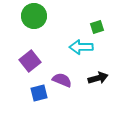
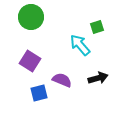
green circle: moved 3 px left, 1 px down
cyan arrow: moved 1 px left, 2 px up; rotated 50 degrees clockwise
purple square: rotated 20 degrees counterclockwise
